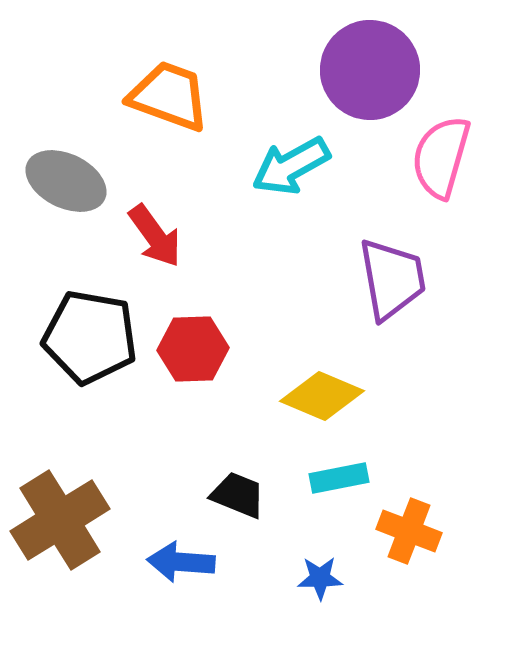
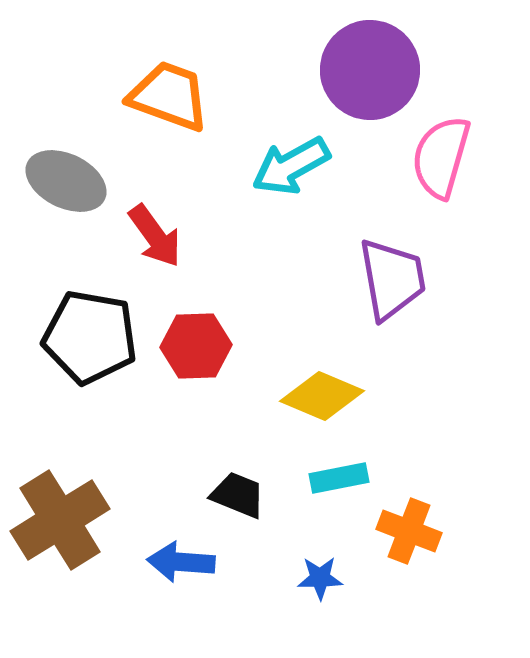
red hexagon: moved 3 px right, 3 px up
